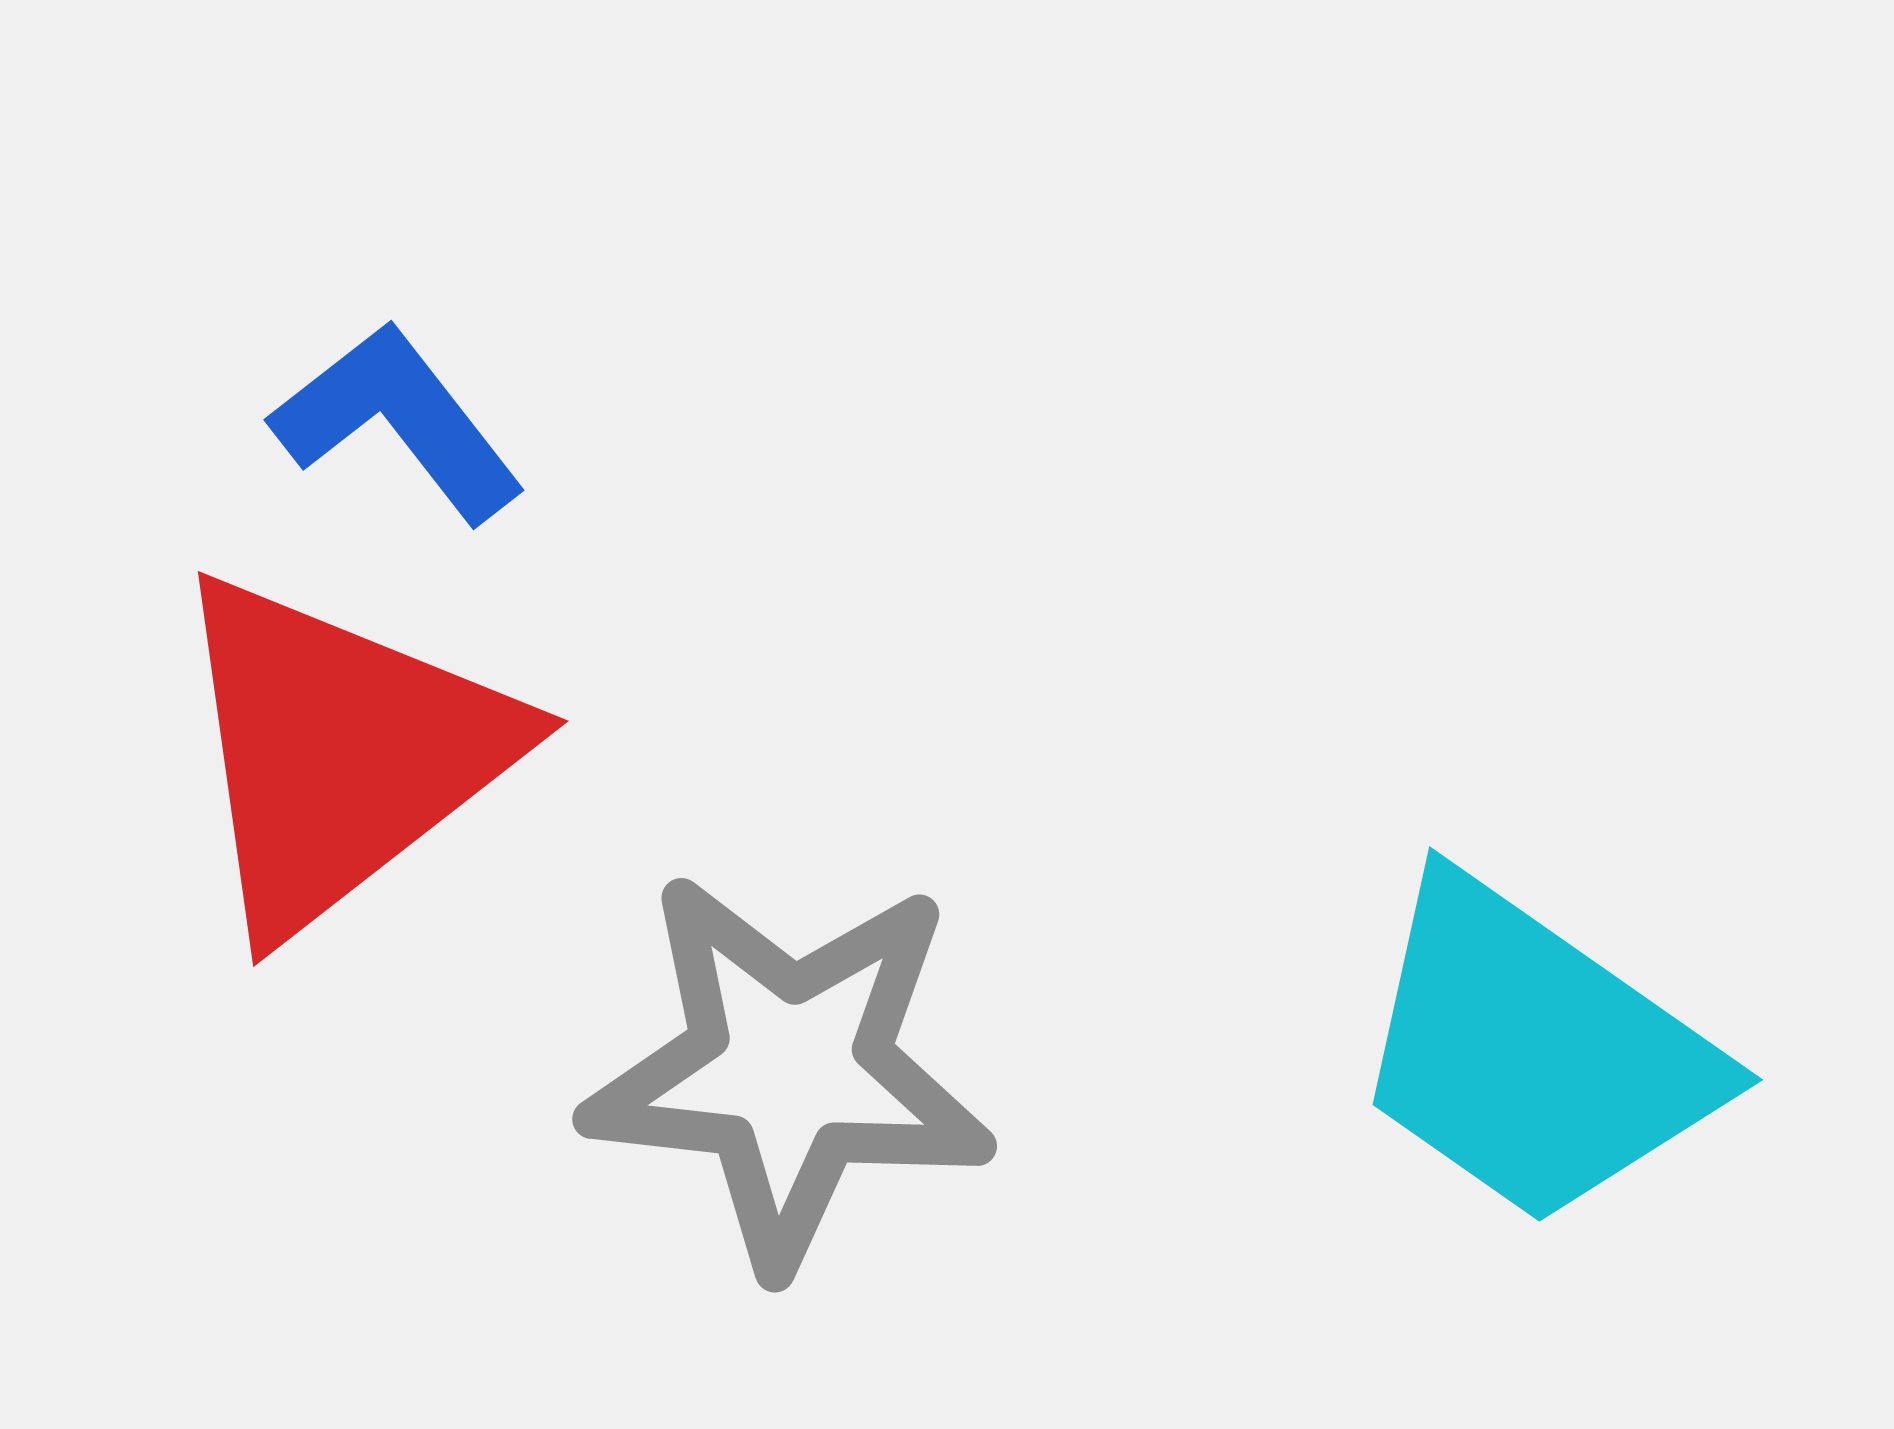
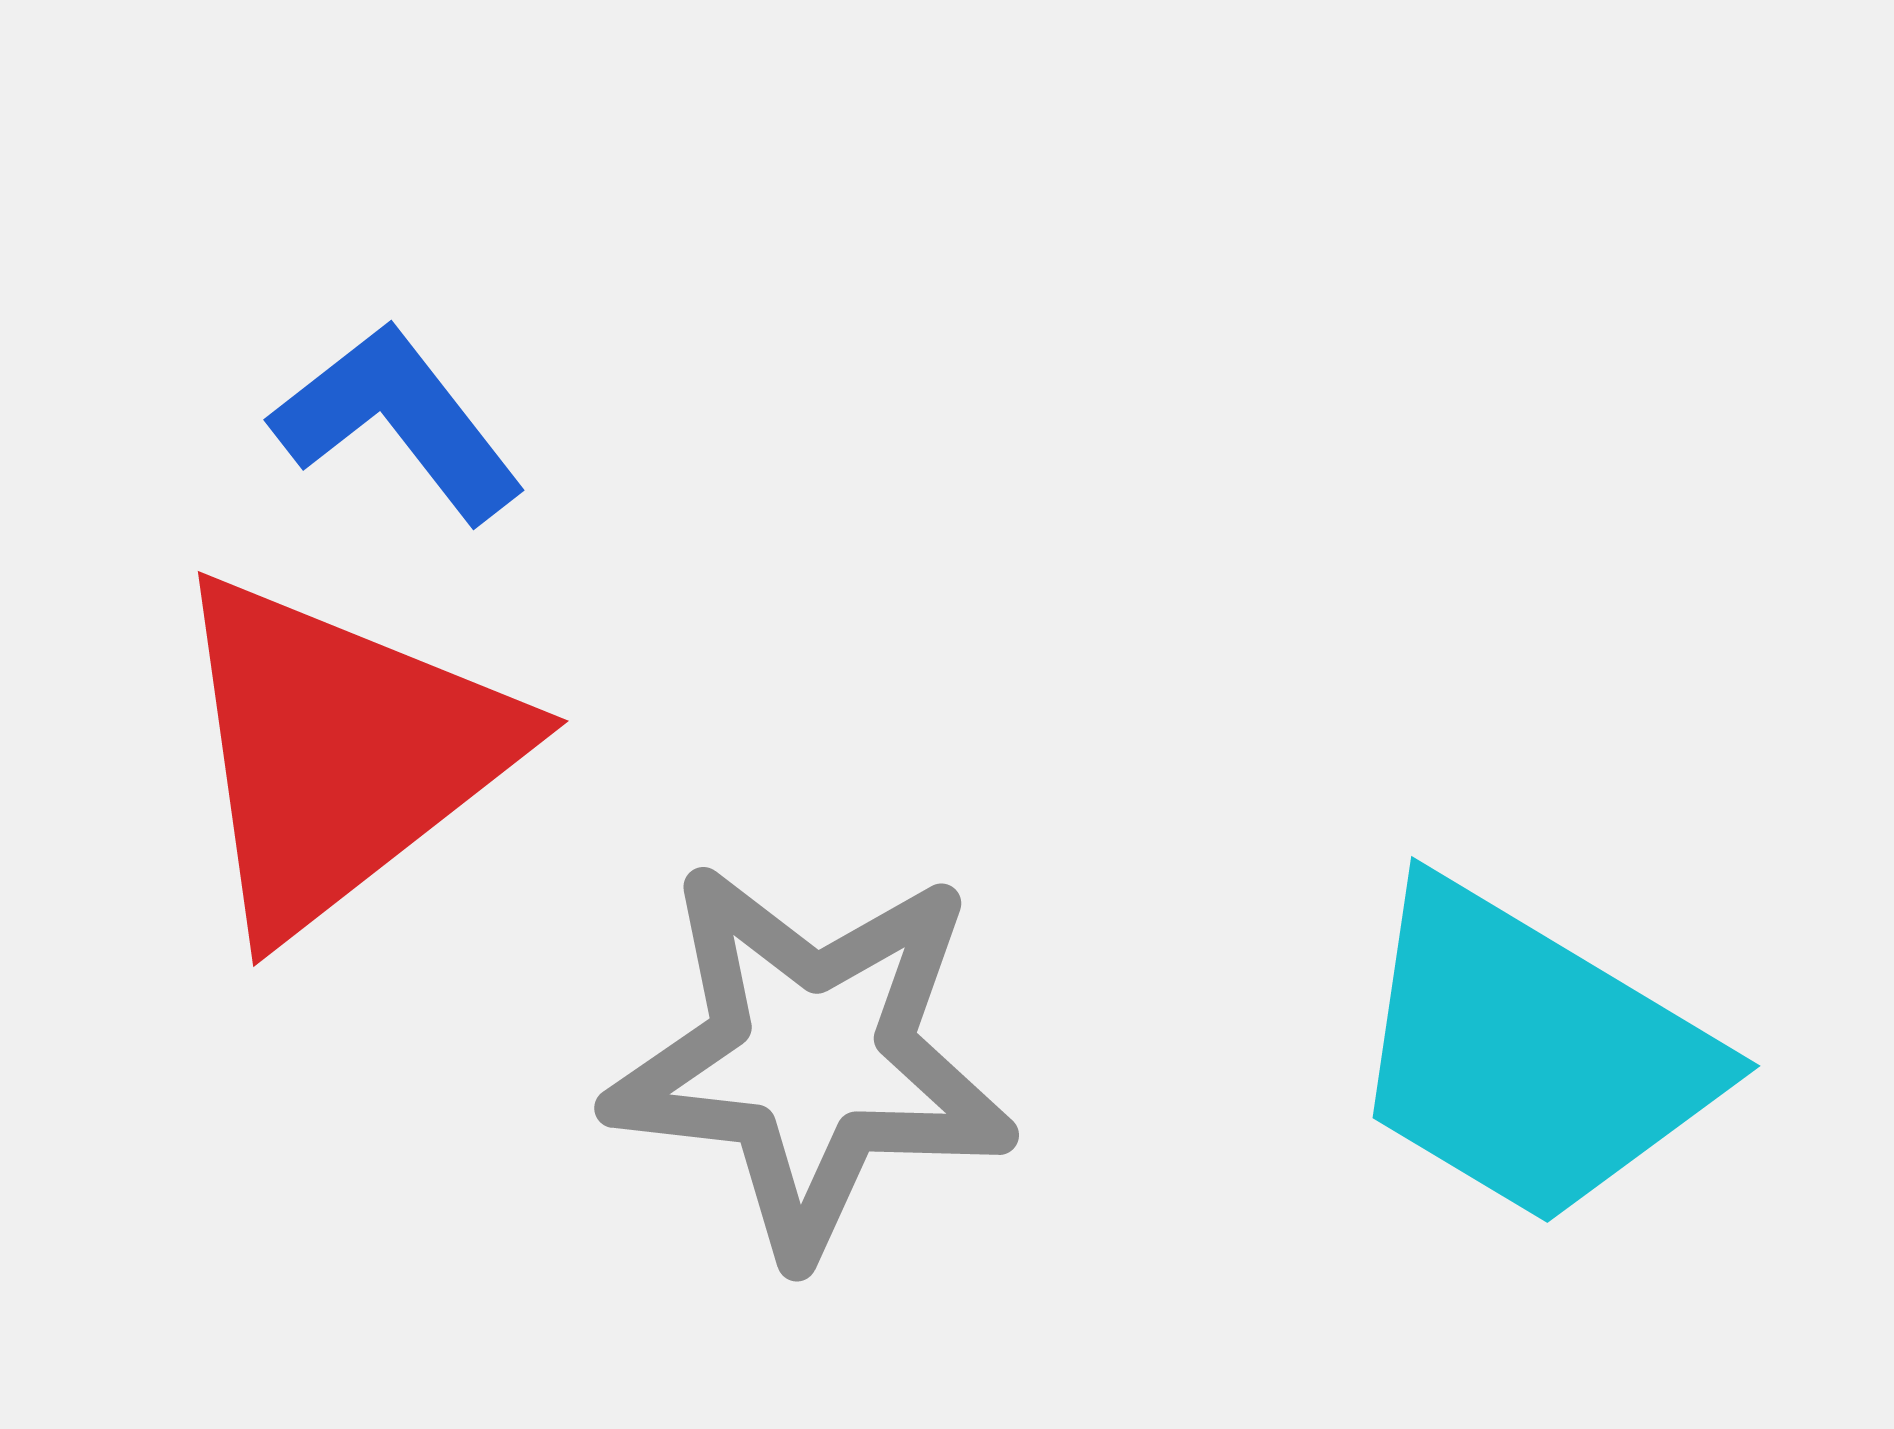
cyan trapezoid: moved 4 px left, 2 px down; rotated 4 degrees counterclockwise
gray star: moved 22 px right, 11 px up
